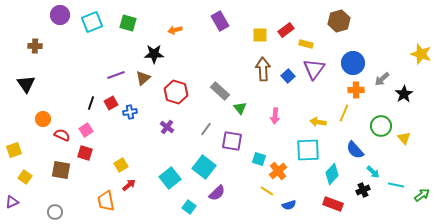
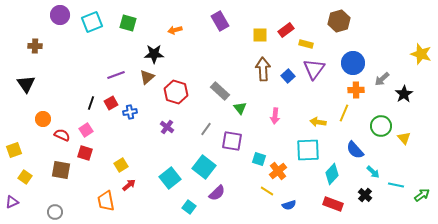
brown triangle at (143, 78): moved 4 px right, 1 px up
black cross at (363, 190): moved 2 px right, 5 px down; rotated 24 degrees counterclockwise
